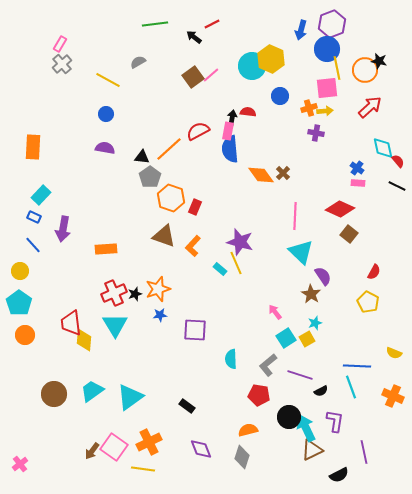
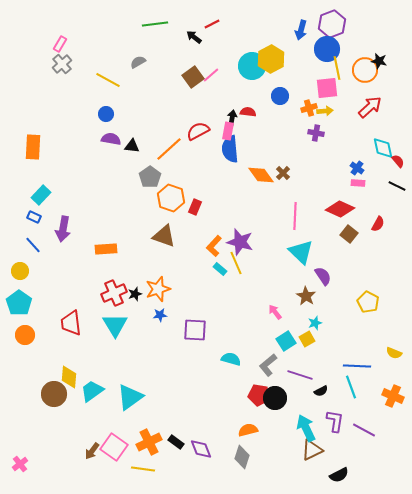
yellow hexagon at (271, 59): rotated 8 degrees clockwise
purple semicircle at (105, 148): moved 6 px right, 9 px up
black triangle at (142, 157): moved 10 px left, 11 px up
orange L-shape at (193, 246): moved 21 px right
red semicircle at (374, 272): moved 4 px right, 48 px up
brown star at (311, 294): moved 5 px left, 2 px down
cyan square at (286, 338): moved 3 px down
yellow diamond at (84, 340): moved 15 px left, 37 px down
cyan semicircle at (231, 359): rotated 108 degrees clockwise
black rectangle at (187, 406): moved 11 px left, 36 px down
black circle at (289, 417): moved 14 px left, 19 px up
purple line at (364, 452): moved 22 px up; rotated 50 degrees counterclockwise
